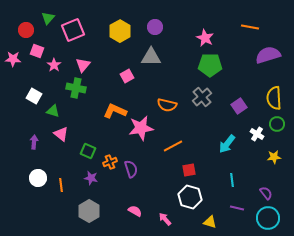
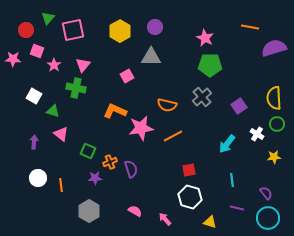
pink square at (73, 30): rotated 10 degrees clockwise
purple semicircle at (268, 55): moved 6 px right, 7 px up
orange line at (173, 146): moved 10 px up
purple star at (91, 178): moved 4 px right; rotated 16 degrees counterclockwise
